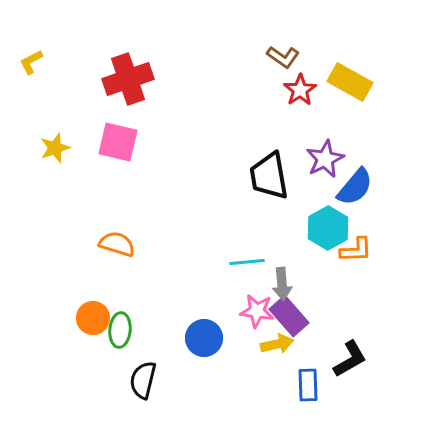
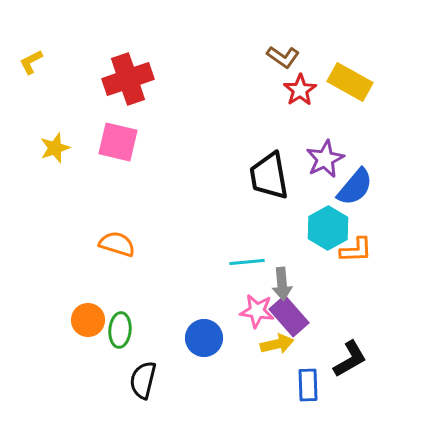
orange circle: moved 5 px left, 2 px down
